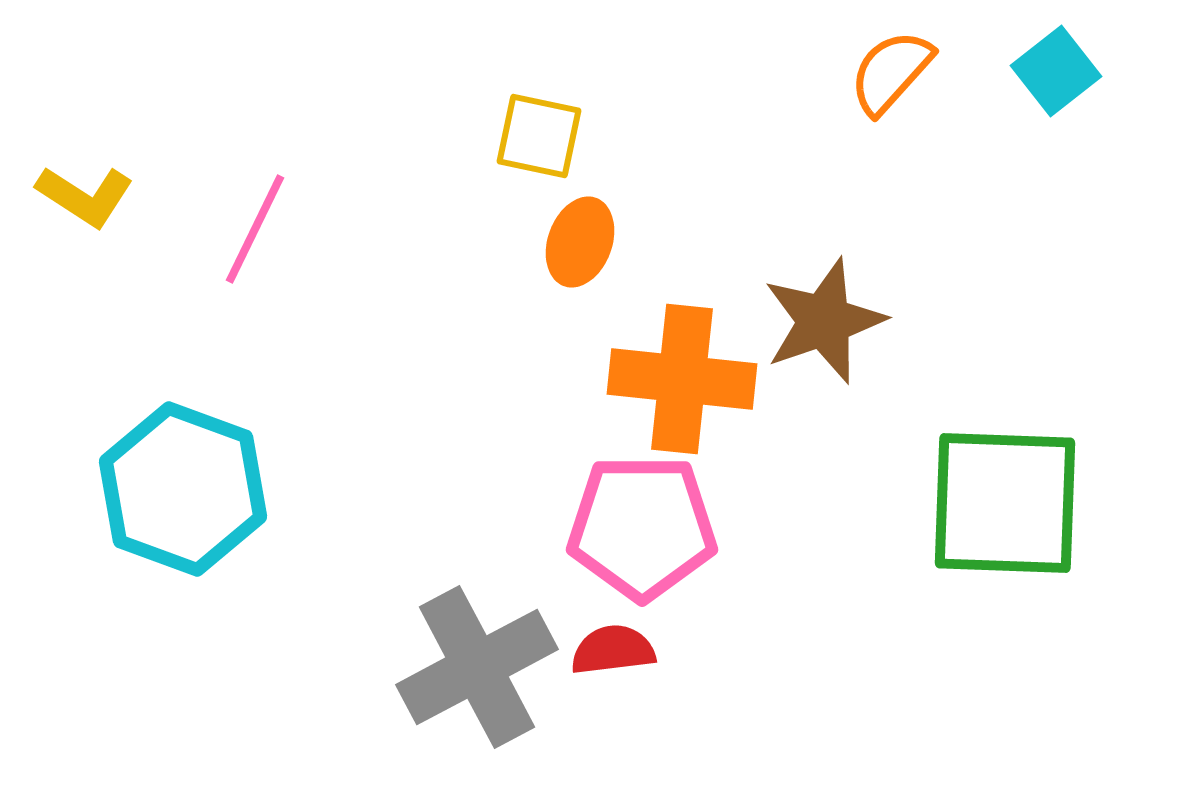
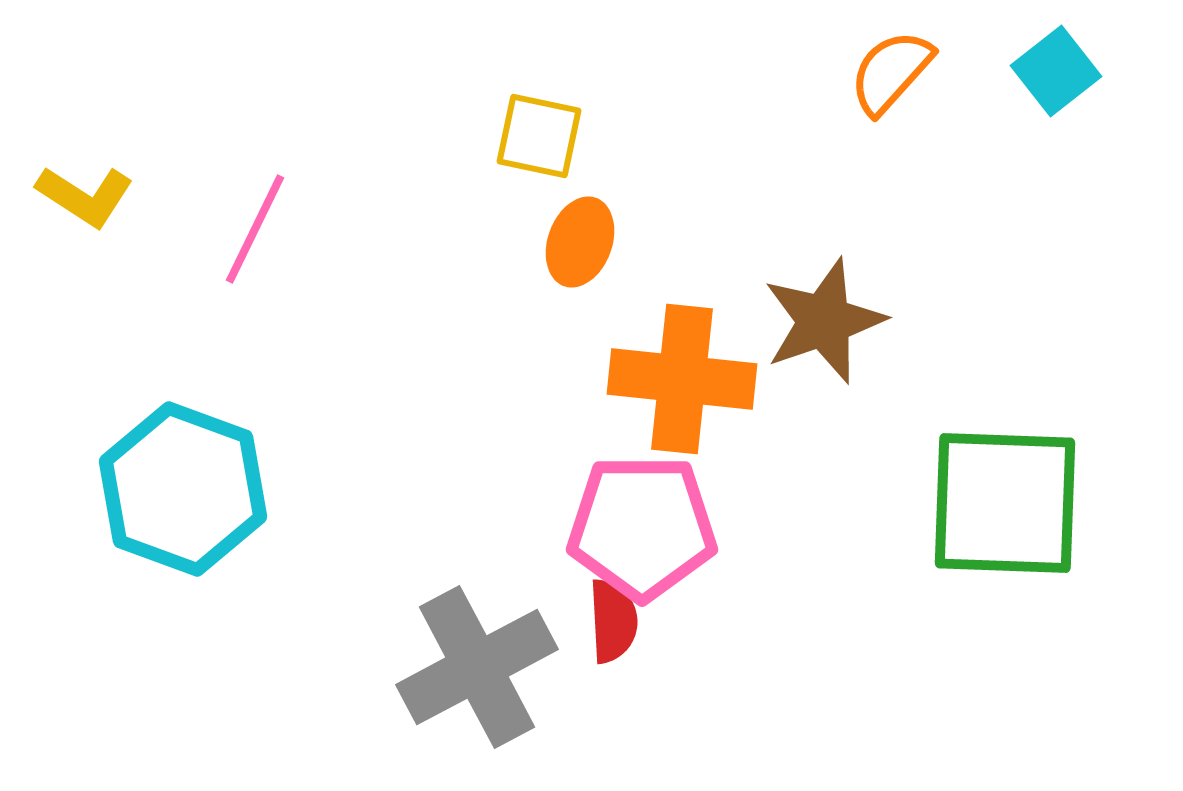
red semicircle: moved 29 px up; rotated 94 degrees clockwise
